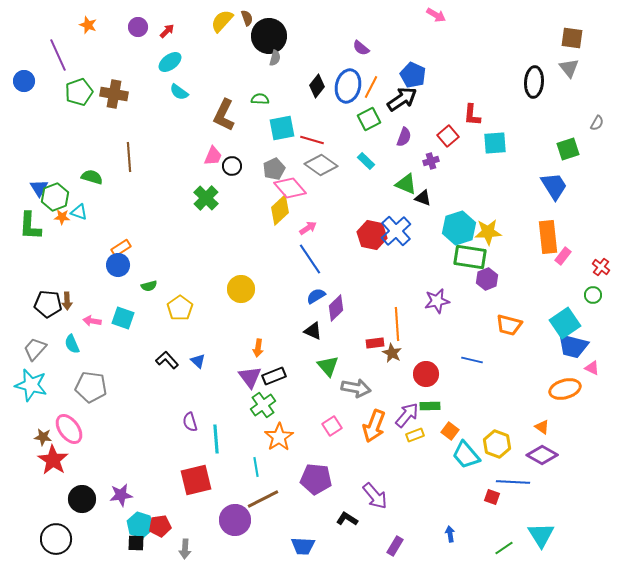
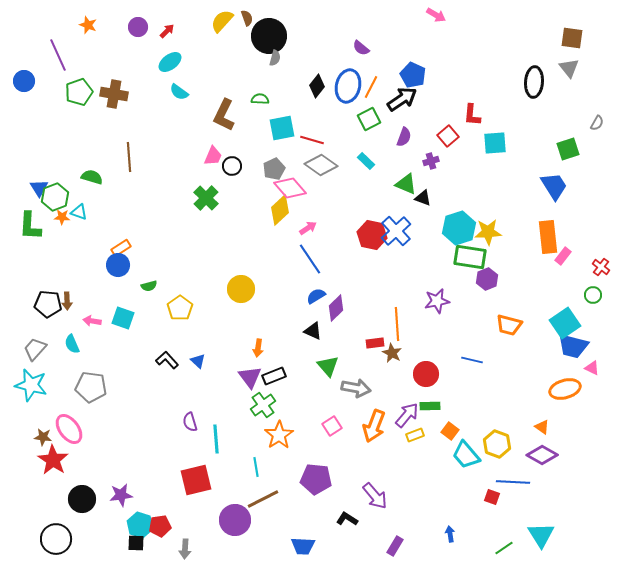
orange star at (279, 437): moved 2 px up
